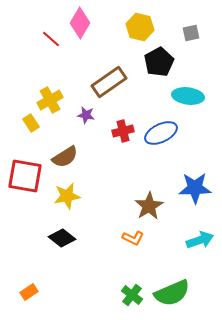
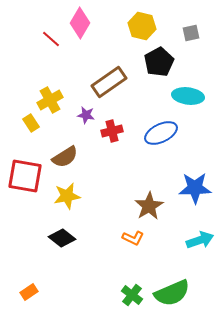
yellow hexagon: moved 2 px right, 1 px up
red cross: moved 11 px left
